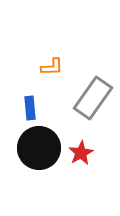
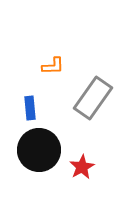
orange L-shape: moved 1 px right, 1 px up
black circle: moved 2 px down
red star: moved 1 px right, 14 px down
